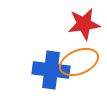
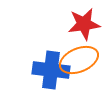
orange ellipse: moved 2 px up
